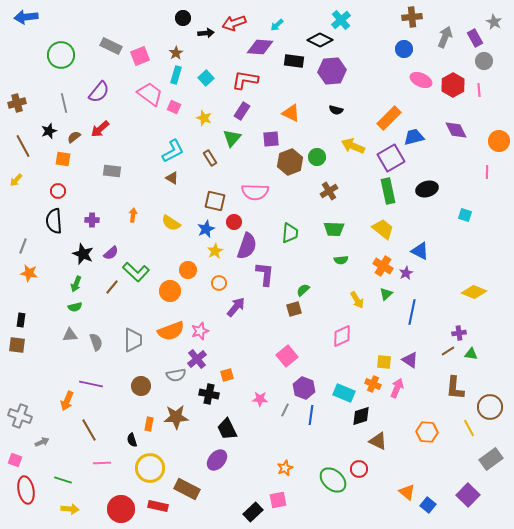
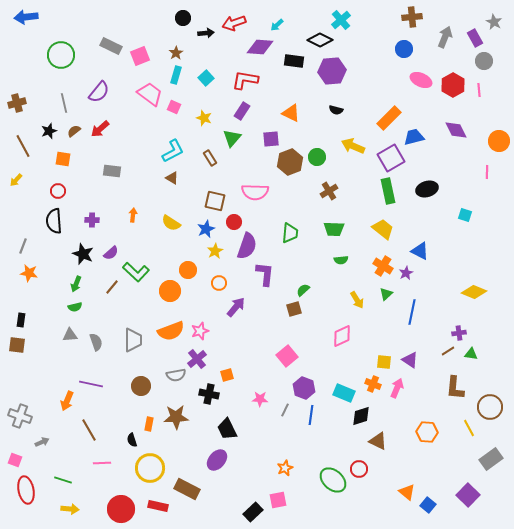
brown semicircle at (74, 137): moved 6 px up
